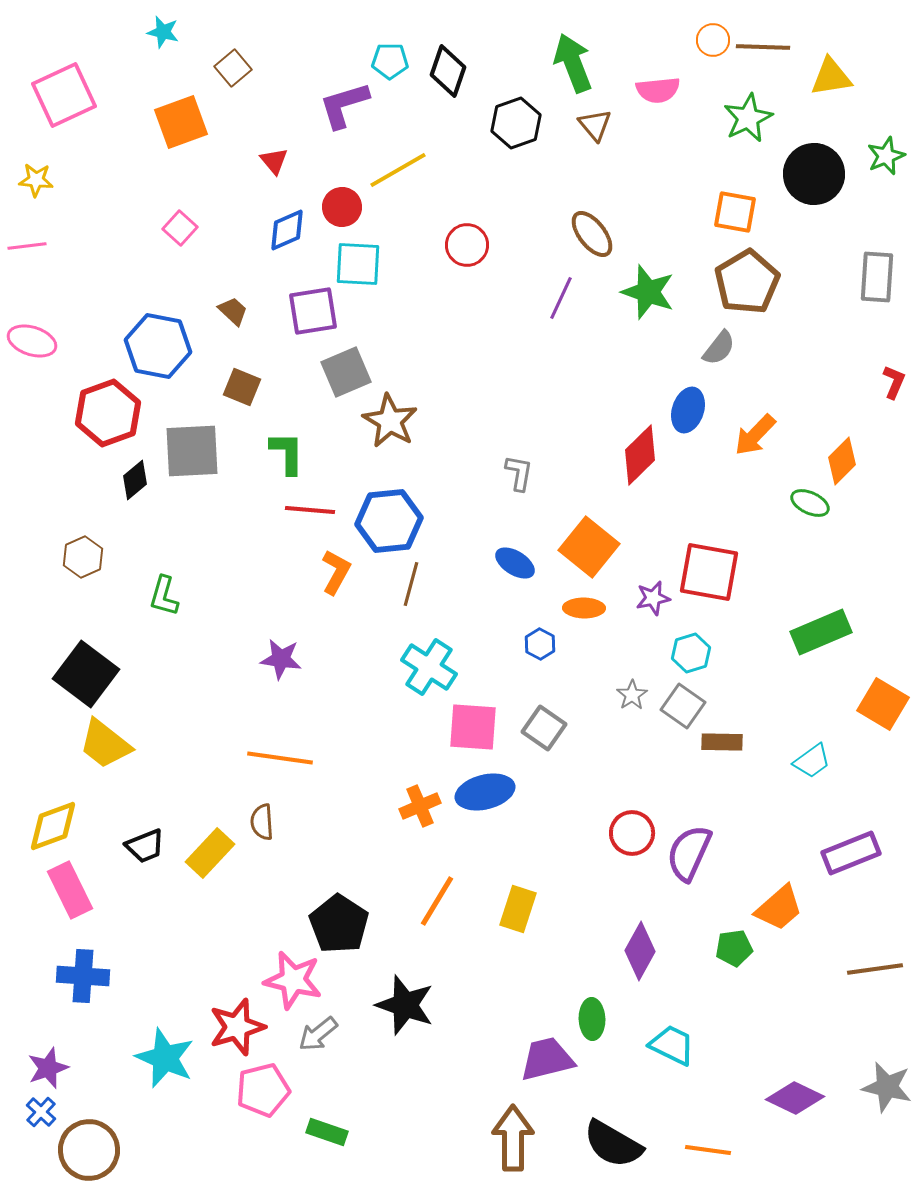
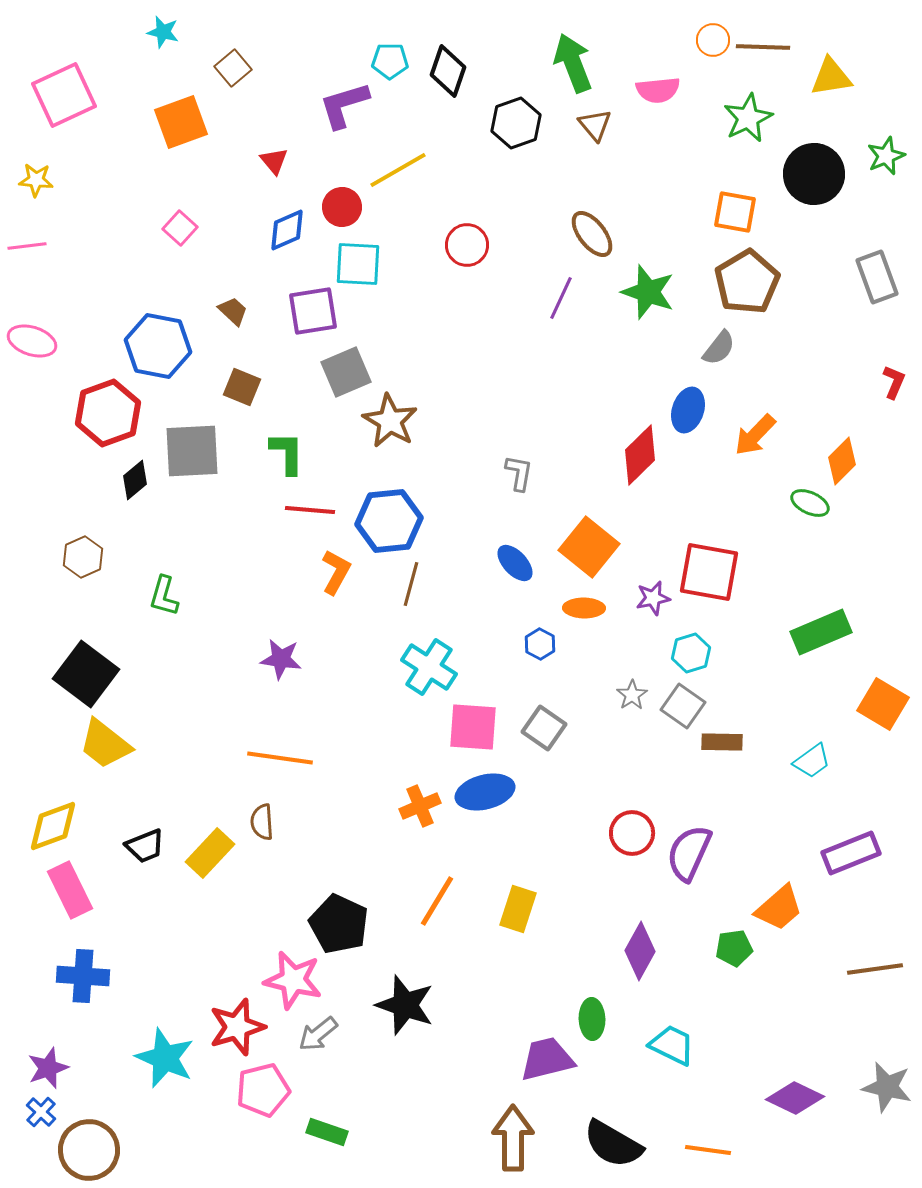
gray rectangle at (877, 277): rotated 24 degrees counterclockwise
blue ellipse at (515, 563): rotated 15 degrees clockwise
black pentagon at (339, 924): rotated 8 degrees counterclockwise
